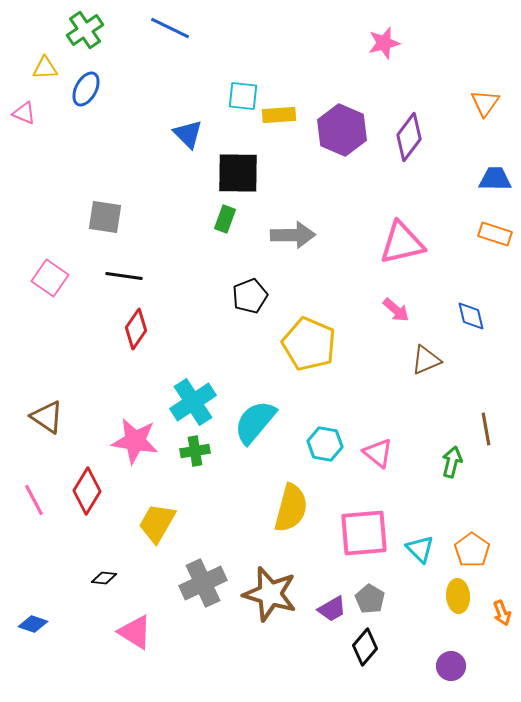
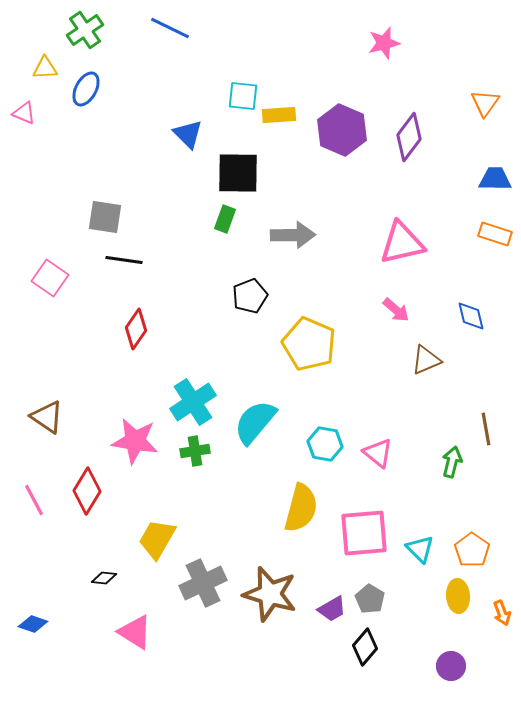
black line at (124, 276): moved 16 px up
yellow semicircle at (291, 508): moved 10 px right
yellow trapezoid at (157, 523): moved 16 px down
